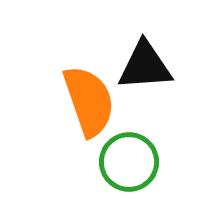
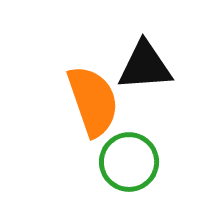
orange semicircle: moved 4 px right
